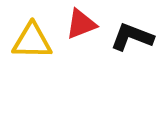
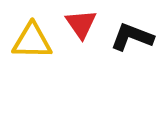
red triangle: rotated 44 degrees counterclockwise
